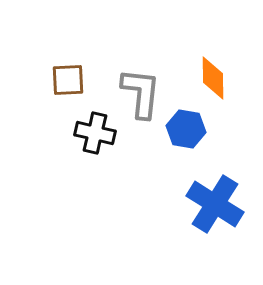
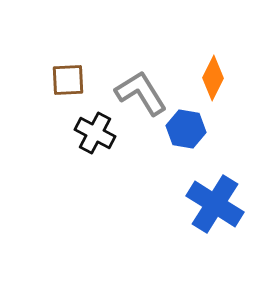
orange diamond: rotated 27 degrees clockwise
gray L-shape: rotated 38 degrees counterclockwise
black cross: rotated 15 degrees clockwise
